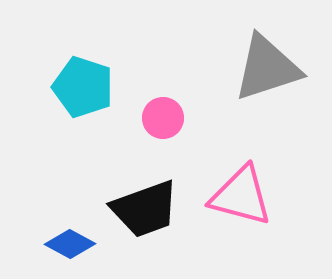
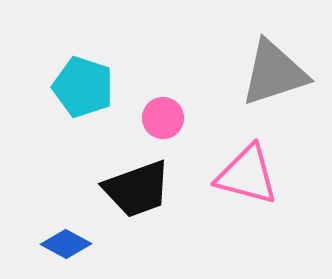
gray triangle: moved 7 px right, 5 px down
pink triangle: moved 6 px right, 21 px up
black trapezoid: moved 8 px left, 20 px up
blue diamond: moved 4 px left
